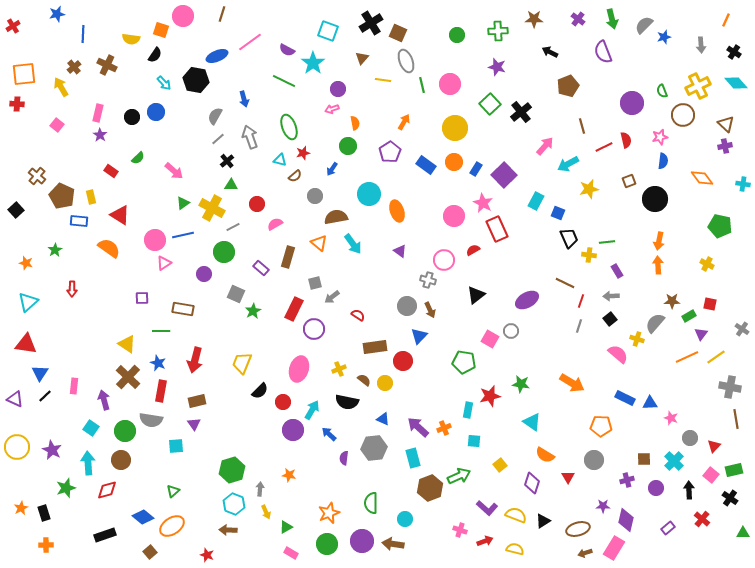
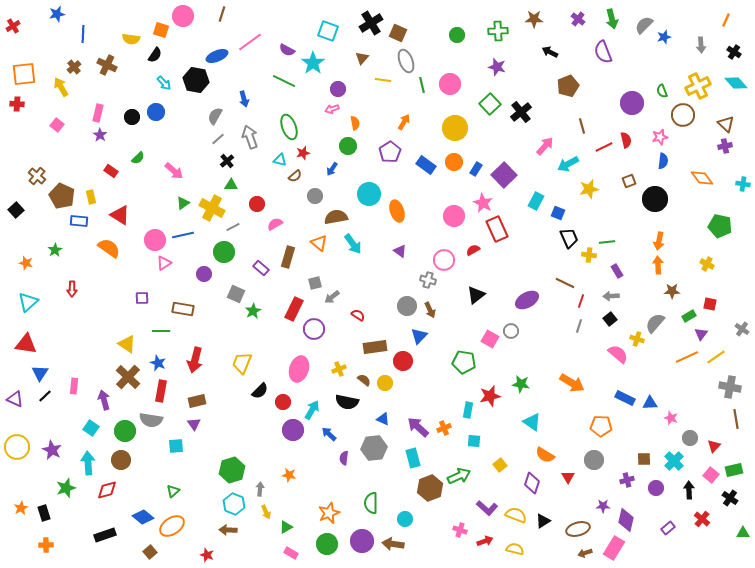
brown star at (672, 301): moved 10 px up
